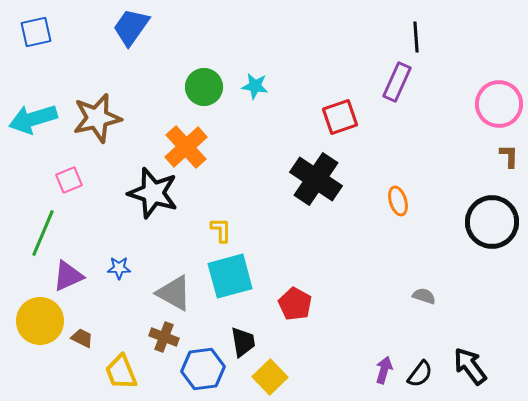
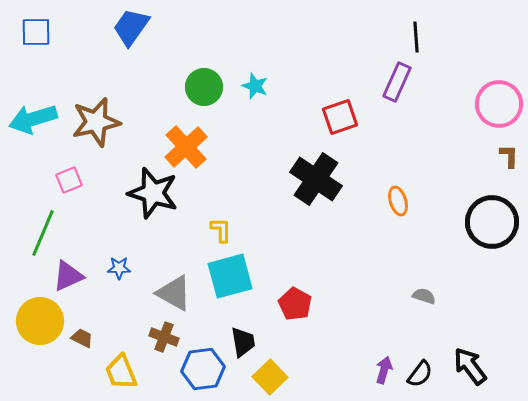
blue square: rotated 12 degrees clockwise
cyan star: rotated 12 degrees clockwise
brown star: moved 1 px left, 4 px down
